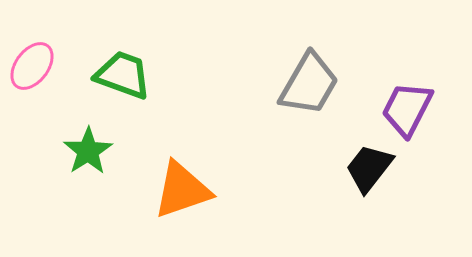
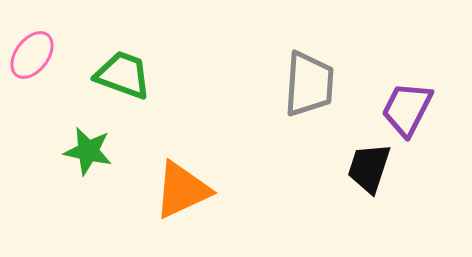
pink ellipse: moved 11 px up
gray trapezoid: rotated 26 degrees counterclockwise
green star: rotated 27 degrees counterclockwise
black trapezoid: rotated 20 degrees counterclockwise
orange triangle: rotated 6 degrees counterclockwise
